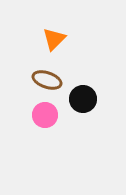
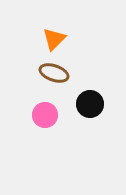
brown ellipse: moved 7 px right, 7 px up
black circle: moved 7 px right, 5 px down
